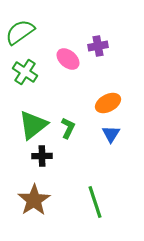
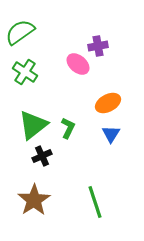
pink ellipse: moved 10 px right, 5 px down
black cross: rotated 24 degrees counterclockwise
